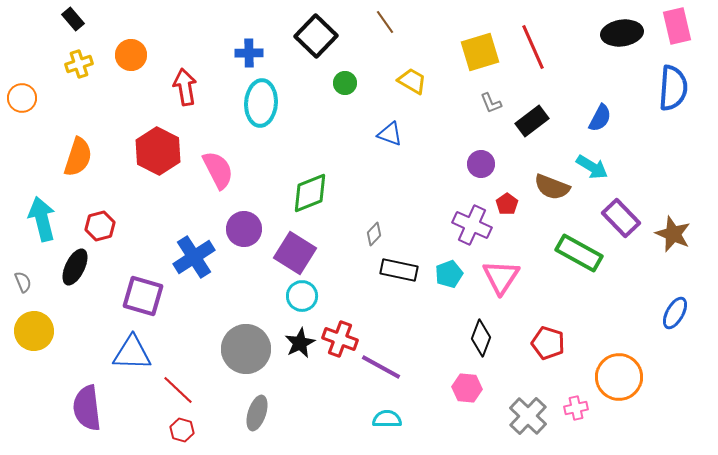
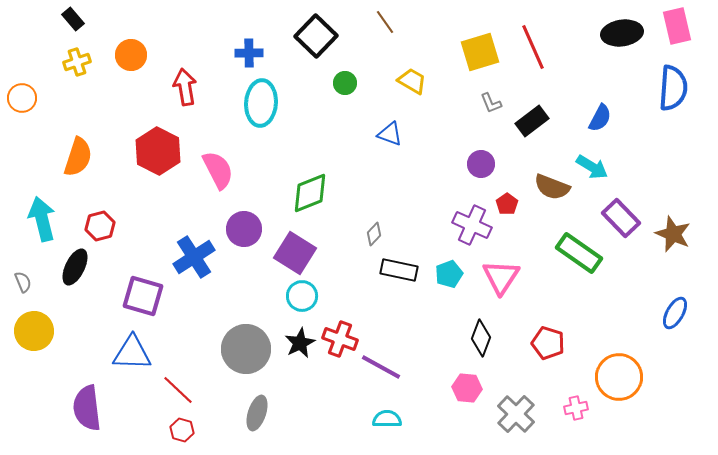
yellow cross at (79, 64): moved 2 px left, 2 px up
green rectangle at (579, 253): rotated 6 degrees clockwise
gray cross at (528, 416): moved 12 px left, 2 px up
